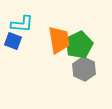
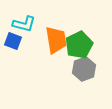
cyan L-shape: moved 2 px right; rotated 10 degrees clockwise
orange trapezoid: moved 3 px left
gray hexagon: rotated 15 degrees clockwise
